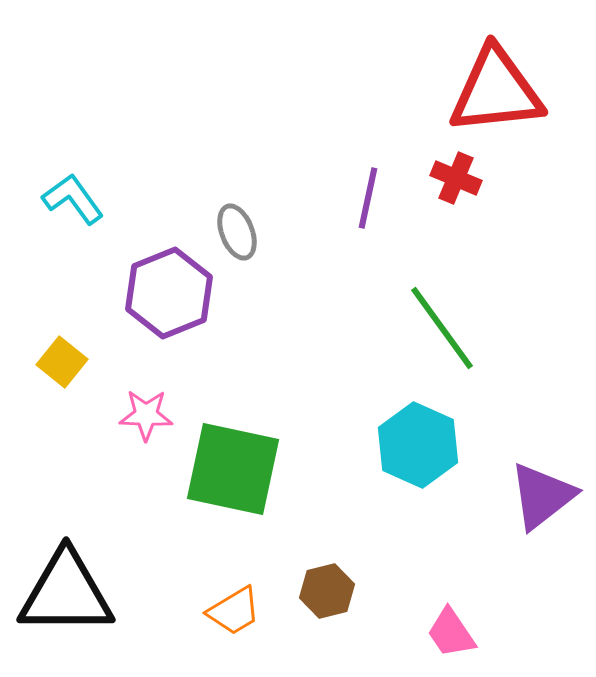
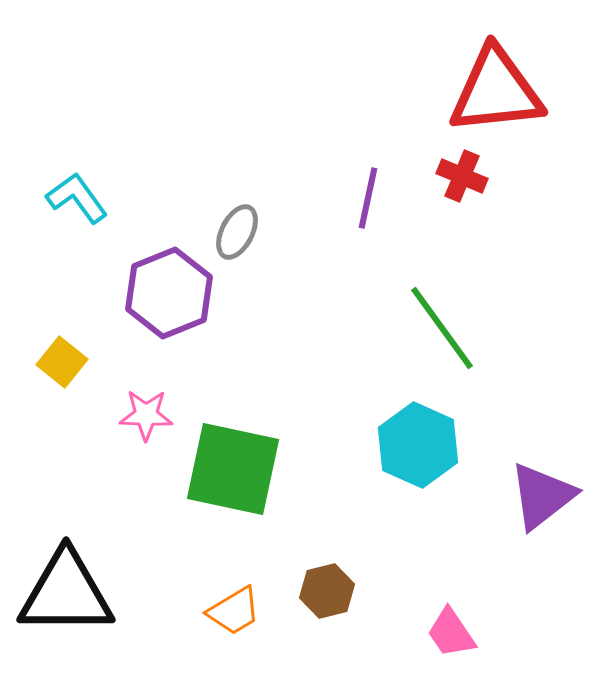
red cross: moved 6 px right, 2 px up
cyan L-shape: moved 4 px right, 1 px up
gray ellipse: rotated 48 degrees clockwise
